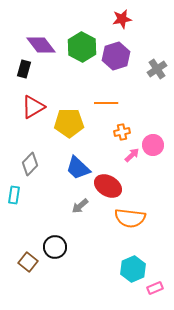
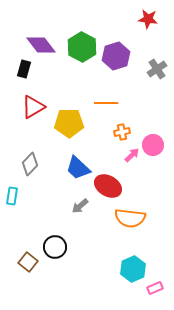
red star: moved 26 px right; rotated 18 degrees clockwise
cyan rectangle: moved 2 px left, 1 px down
